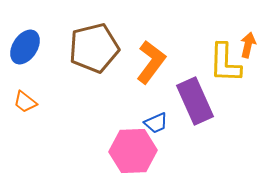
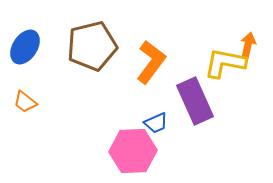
brown pentagon: moved 2 px left, 2 px up
yellow L-shape: rotated 99 degrees clockwise
